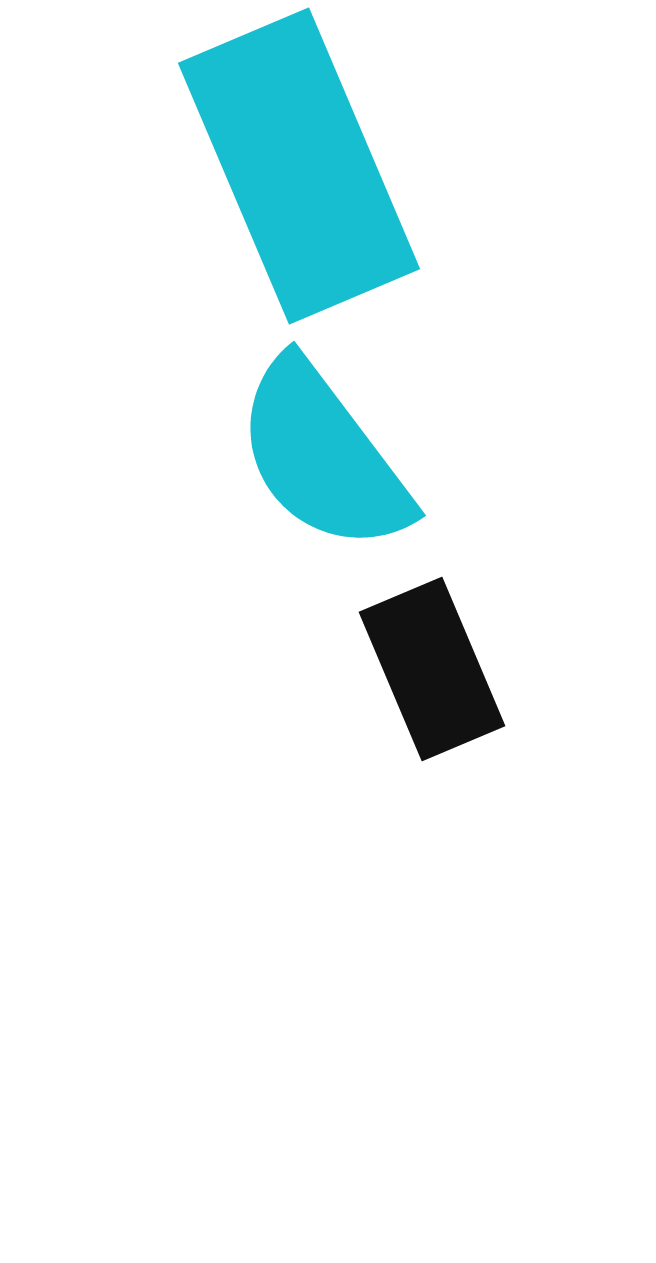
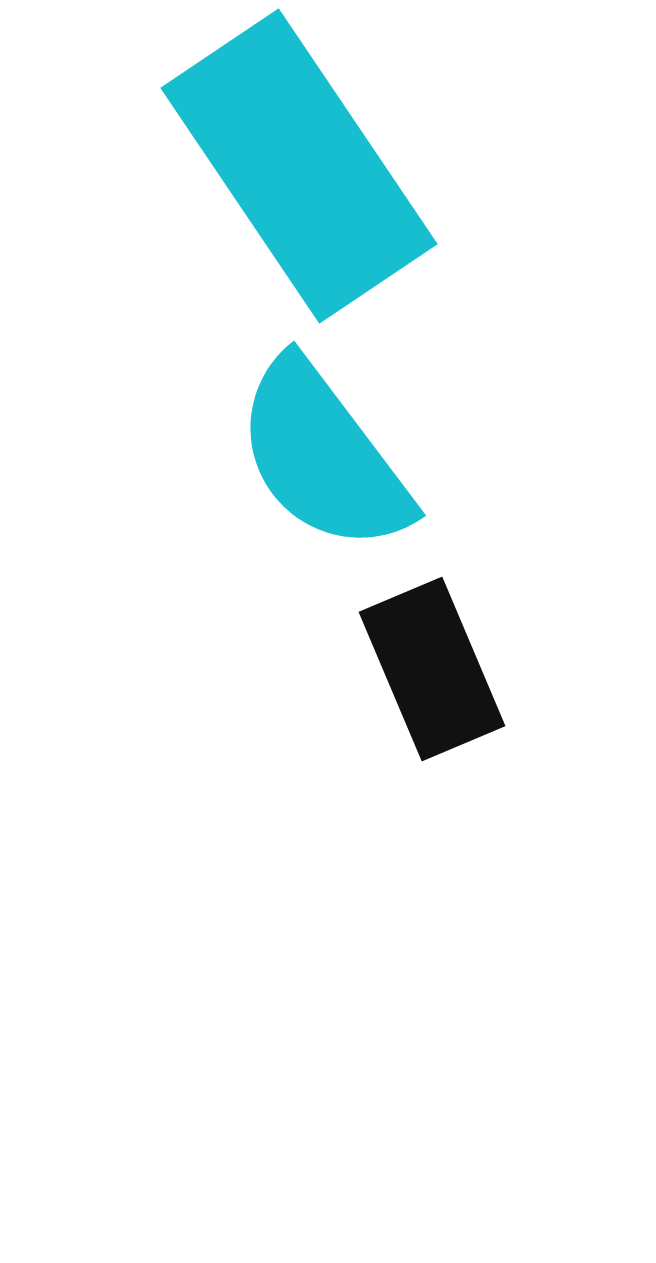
cyan rectangle: rotated 11 degrees counterclockwise
